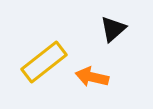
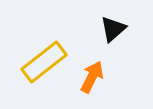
orange arrow: rotated 104 degrees clockwise
